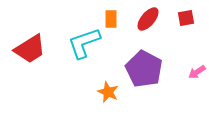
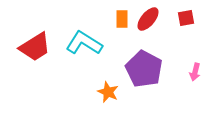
orange rectangle: moved 11 px right
cyan L-shape: rotated 51 degrees clockwise
red trapezoid: moved 5 px right, 2 px up
pink arrow: moved 2 px left; rotated 42 degrees counterclockwise
